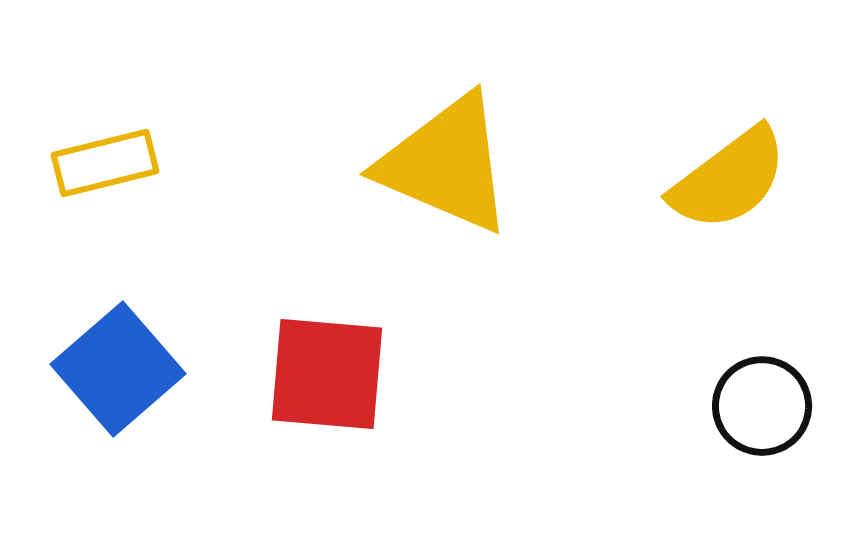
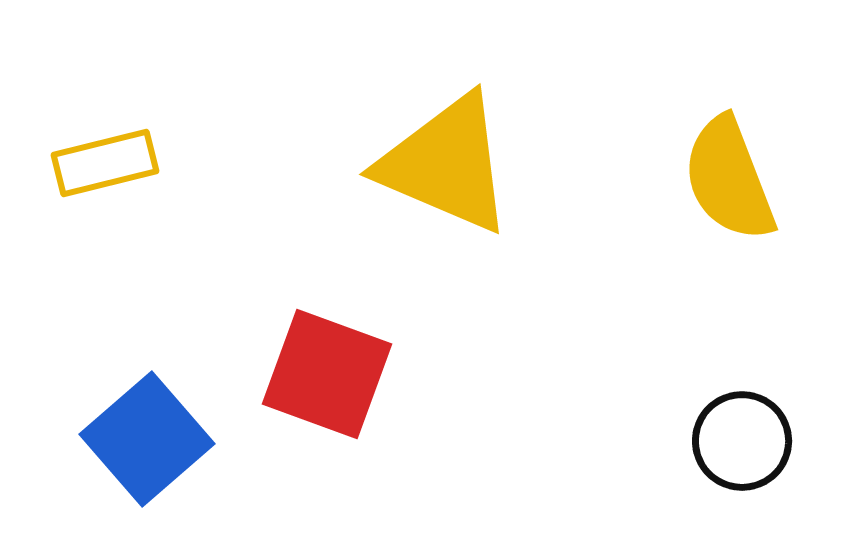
yellow semicircle: rotated 106 degrees clockwise
blue square: moved 29 px right, 70 px down
red square: rotated 15 degrees clockwise
black circle: moved 20 px left, 35 px down
